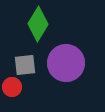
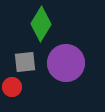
green diamond: moved 3 px right
gray square: moved 3 px up
